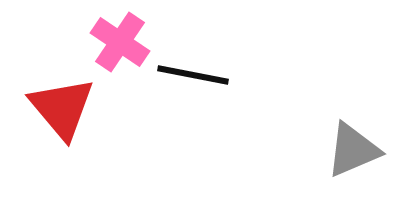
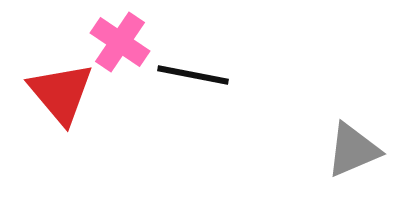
red triangle: moved 1 px left, 15 px up
